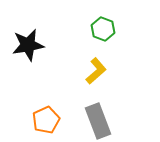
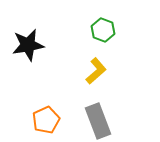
green hexagon: moved 1 px down
